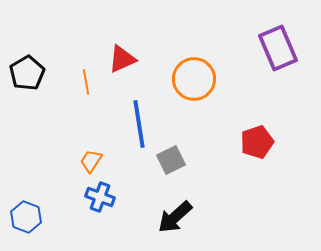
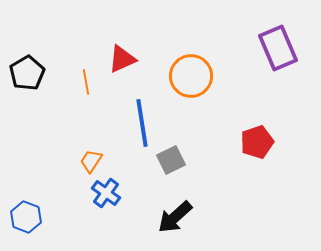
orange circle: moved 3 px left, 3 px up
blue line: moved 3 px right, 1 px up
blue cross: moved 6 px right, 4 px up; rotated 16 degrees clockwise
